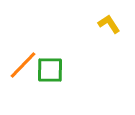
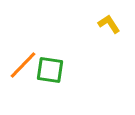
green square: rotated 8 degrees clockwise
